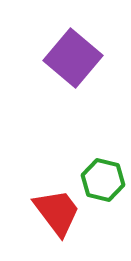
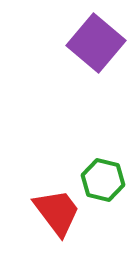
purple square: moved 23 px right, 15 px up
